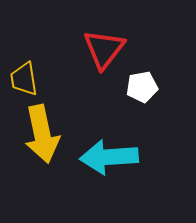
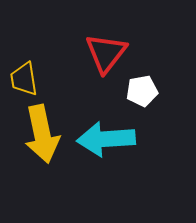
red triangle: moved 2 px right, 4 px down
white pentagon: moved 4 px down
cyan arrow: moved 3 px left, 18 px up
